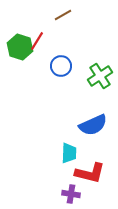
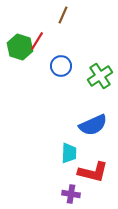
brown line: rotated 36 degrees counterclockwise
red L-shape: moved 3 px right, 1 px up
